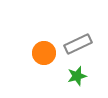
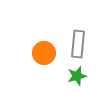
gray rectangle: rotated 60 degrees counterclockwise
